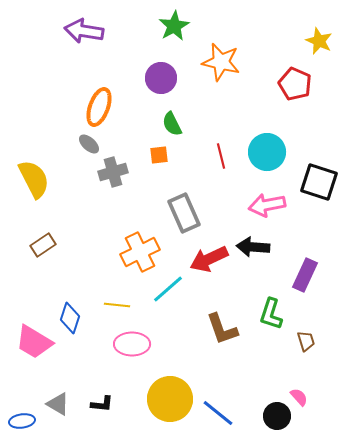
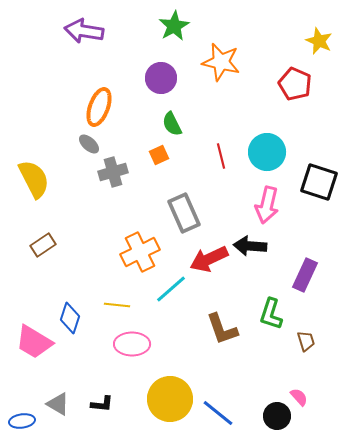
orange square: rotated 18 degrees counterclockwise
pink arrow: rotated 66 degrees counterclockwise
black arrow: moved 3 px left, 1 px up
cyan line: moved 3 px right
